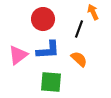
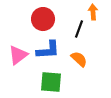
orange arrow: rotated 21 degrees clockwise
